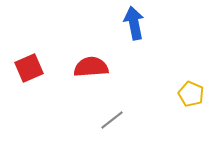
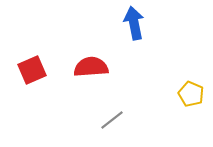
red square: moved 3 px right, 2 px down
